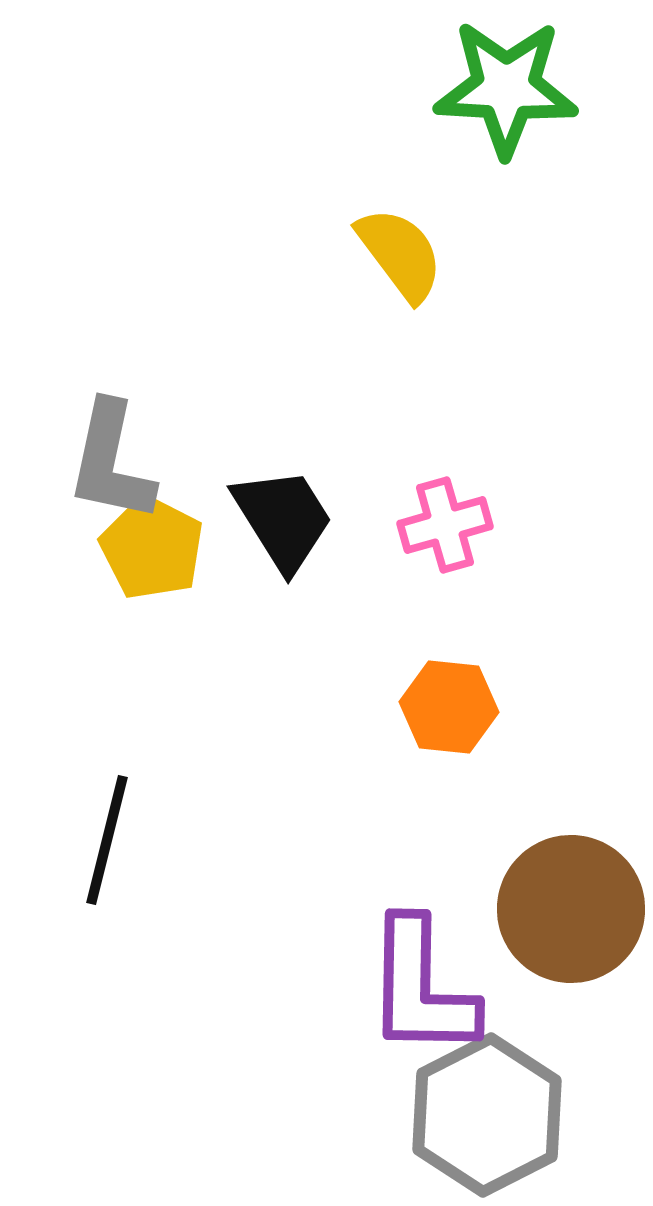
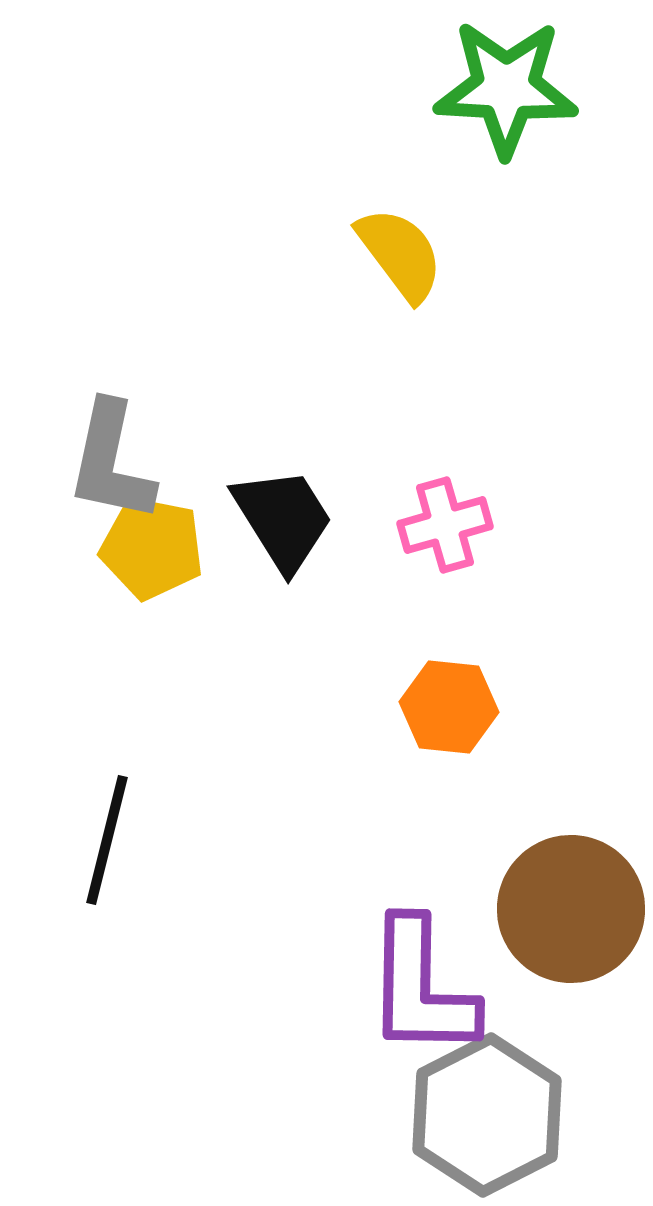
yellow pentagon: rotated 16 degrees counterclockwise
